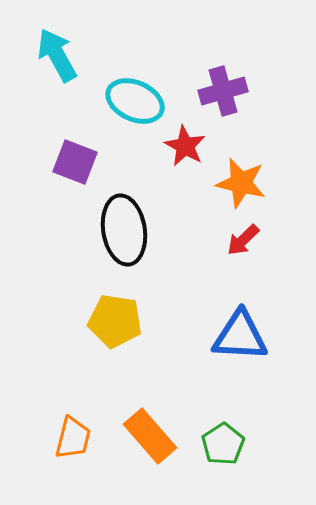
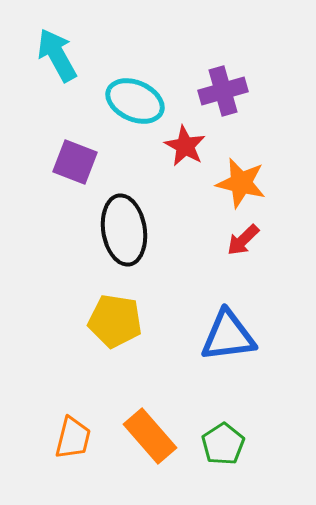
blue triangle: moved 12 px left; rotated 10 degrees counterclockwise
